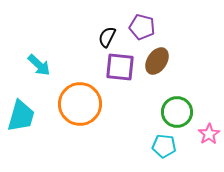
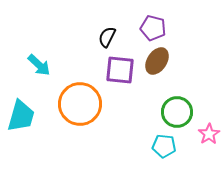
purple pentagon: moved 11 px right, 1 px down
purple square: moved 3 px down
